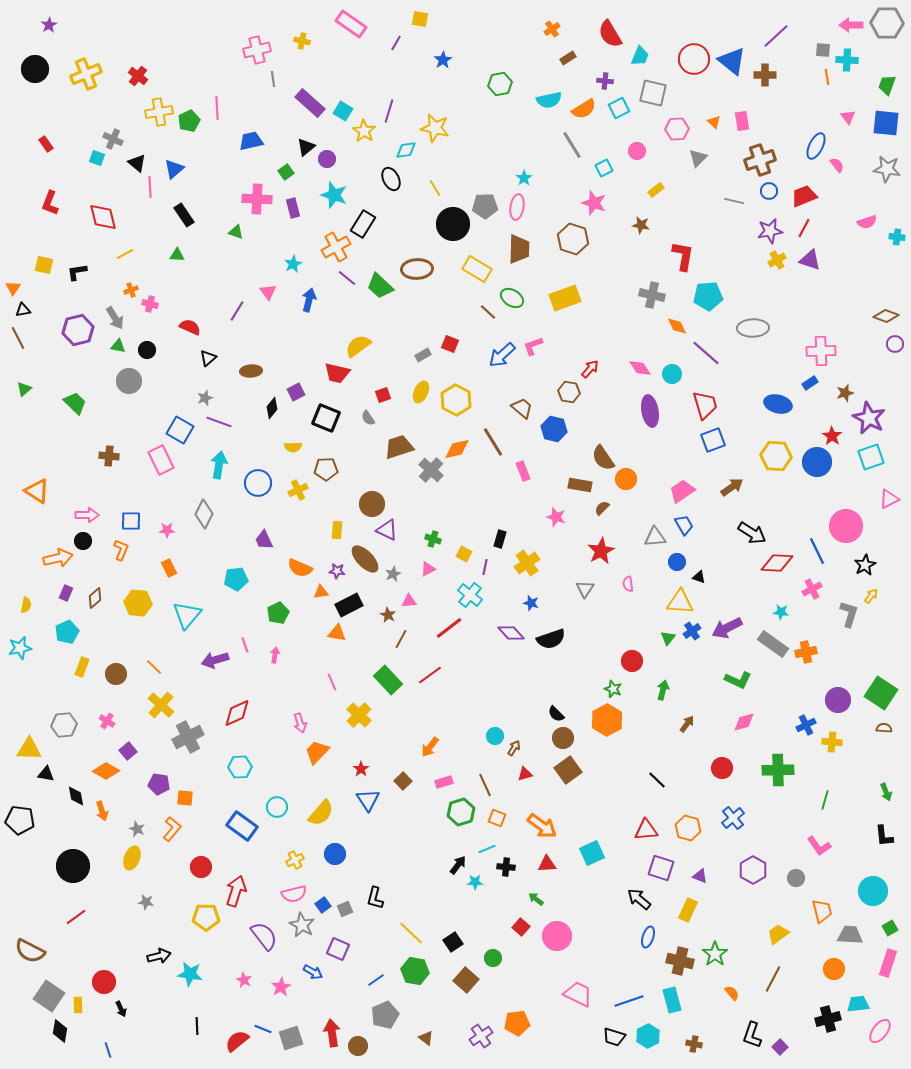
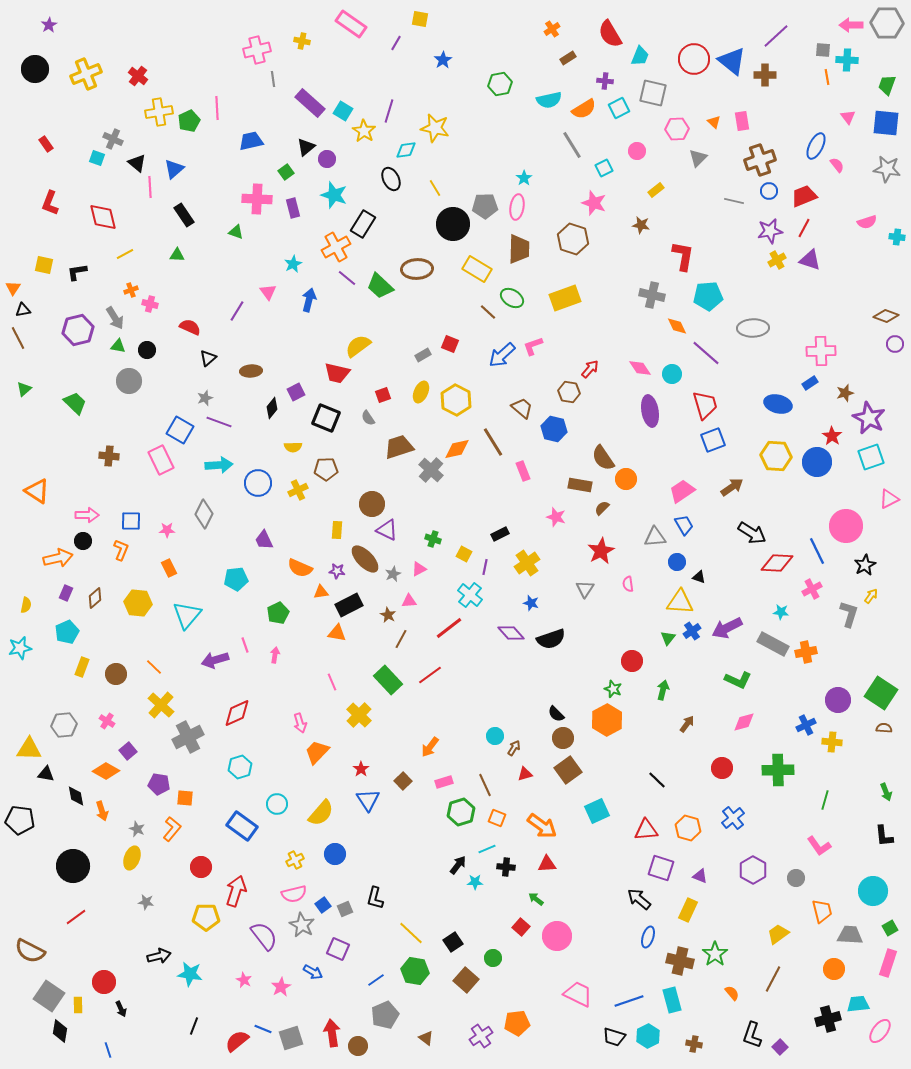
cyan arrow at (219, 465): rotated 76 degrees clockwise
black rectangle at (500, 539): moved 5 px up; rotated 48 degrees clockwise
pink triangle at (428, 569): moved 9 px left
gray rectangle at (773, 644): rotated 8 degrees counterclockwise
cyan hexagon at (240, 767): rotated 15 degrees counterclockwise
cyan circle at (277, 807): moved 3 px up
cyan square at (592, 853): moved 5 px right, 42 px up
black line at (197, 1026): moved 3 px left; rotated 24 degrees clockwise
